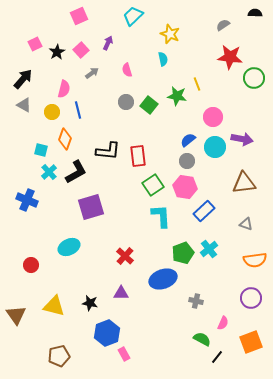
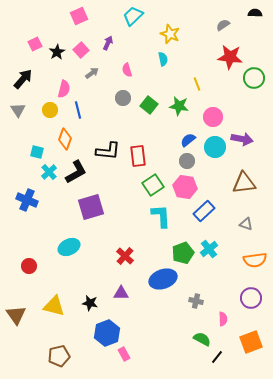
green star at (177, 96): moved 2 px right, 10 px down
gray circle at (126, 102): moved 3 px left, 4 px up
gray triangle at (24, 105): moved 6 px left, 5 px down; rotated 28 degrees clockwise
yellow circle at (52, 112): moved 2 px left, 2 px up
cyan square at (41, 150): moved 4 px left, 2 px down
red circle at (31, 265): moved 2 px left, 1 px down
pink semicircle at (223, 323): moved 4 px up; rotated 24 degrees counterclockwise
